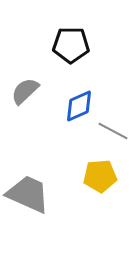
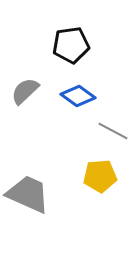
black pentagon: rotated 9 degrees counterclockwise
blue diamond: moved 1 px left, 10 px up; rotated 60 degrees clockwise
